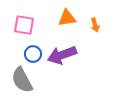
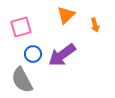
orange triangle: moved 1 px left, 3 px up; rotated 36 degrees counterclockwise
pink square: moved 3 px left, 2 px down; rotated 25 degrees counterclockwise
purple arrow: rotated 16 degrees counterclockwise
